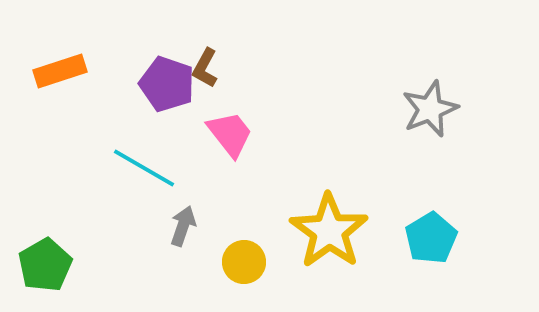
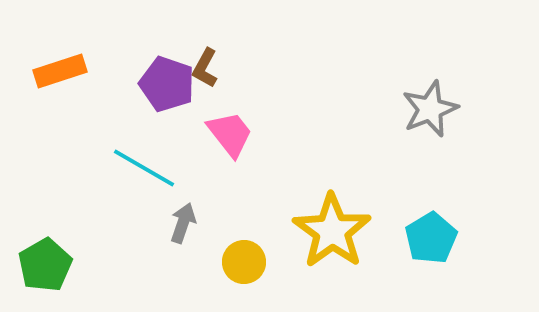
gray arrow: moved 3 px up
yellow star: moved 3 px right
